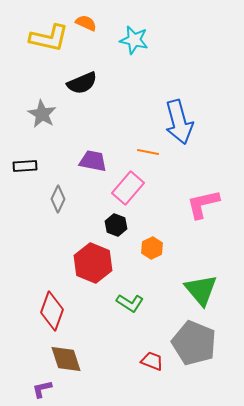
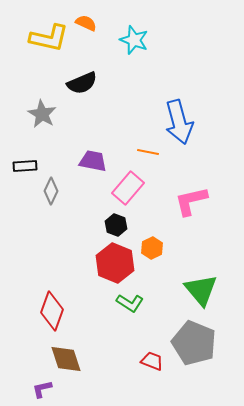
cyan star: rotated 8 degrees clockwise
gray diamond: moved 7 px left, 8 px up
pink L-shape: moved 12 px left, 3 px up
red hexagon: moved 22 px right
